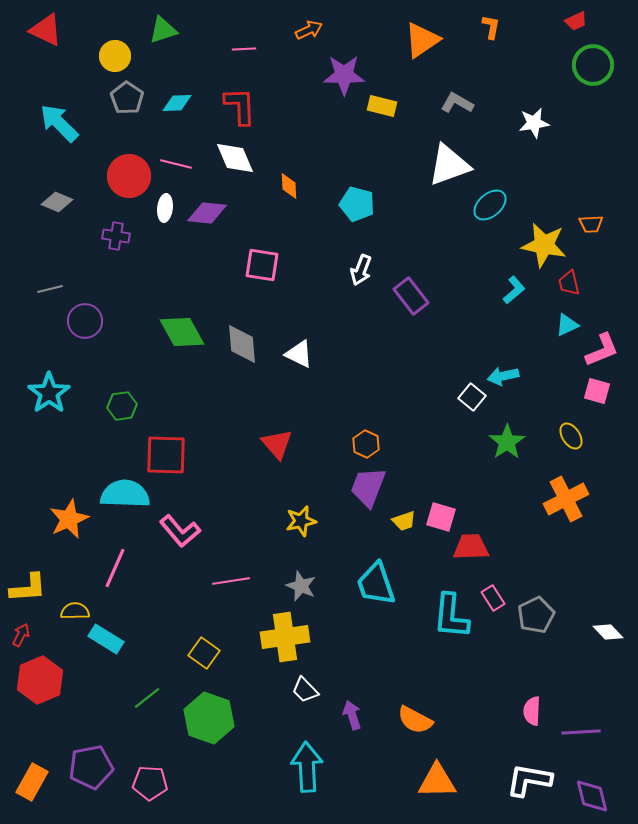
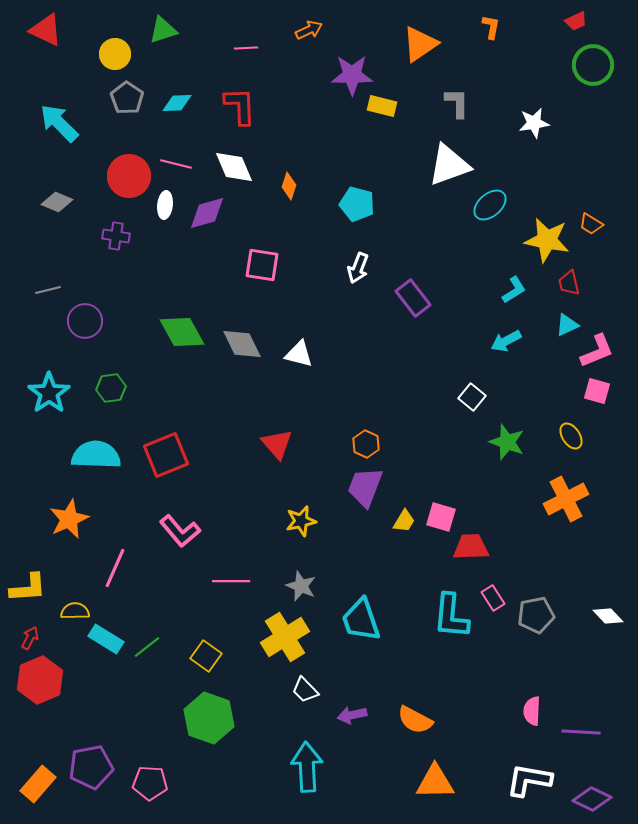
orange triangle at (422, 40): moved 2 px left, 4 px down
pink line at (244, 49): moved 2 px right, 1 px up
yellow circle at (115, 56): moved 2 px up
purple star at (344, 75): moved 8 px right
gray L-shape at (457, 103): rotated 60 degrees clockwise
white diamond at (235, 158): moved 1 px left, 9 px down
orange diamond at (289, 186): rotated 20 degrees clockwise
white ellipse at (165, 208): moved 3 px up
purple diamond at (207, 213): rotated 21 degrees counterclockwise
orange trapezoid at (591, 224): rotated 35 degrees clockwise
yellow star at (544, 245): moved 3 px right, 5 px up
white arrow at (361, 270): moved 3 px left, 2 px up
gray line at (50, 289): moved 2 px left, 1 px down
cyan L-shape at (514, 290): rotated 8 degrees clockwise
purple rectangle at (411, 296): moved 2 px right, 2 px down
gray diamond at (242, 344): rotated 21 degrees counterclockwise
pink L-shape at (602, 350): moved 5 px left, 1 px down
white triangle at (299, 354): rotated 12 degrees counterclockwise
cyan arrow at (503, 376): moved 3 px right, 35 px up; rotated 16 degrees counterclockwise
green hexagon at (122, 406): moved 11 px left, 18 px up
green star at (507, 442): rotated 18 degrees counterclockwise
red square at (166, 455): rotated 24 degrees counterclockwise
purple trapezoid at (368, 487): moved 3 px left
cyan semicircle at (125, 494): moved 29 px left, 39 px up
yellow trapezoid at (404, 521): rotated 40 degrees counterclockwise
pink line at (231, 581): rotated 9 degrees clockwise
cyan trapezoid at (376, 584): moved 15 px left, 36 px down
gray pentagon at (536, 615): rotated 15 degrees clockwise
white diamond at (608, 632): moved 16 px up
red arrow at (21, 635): moved 9 px right, 3 px down
yellow cross at (285, 637): rotated 24 degrees counterclockwise
yellow square at (204, 653): moved 2 px right, 3 px down
green line at (147, 698): moved 51 px up
purple arrow at (352, 715): rotated 84 degrees counterclockwise
purple line at (581, 732): rotated 6 degrees clockwise
orange triangle at (437, 781): moved 2 px left, 1 px down
orange rectangle at (32, 782): moved 6 px right, 2 px down; rotated 12 degrees clockwise
purple diamond at (592, 796): moved 3 px down; rotated 51 degrees counterclockwise
